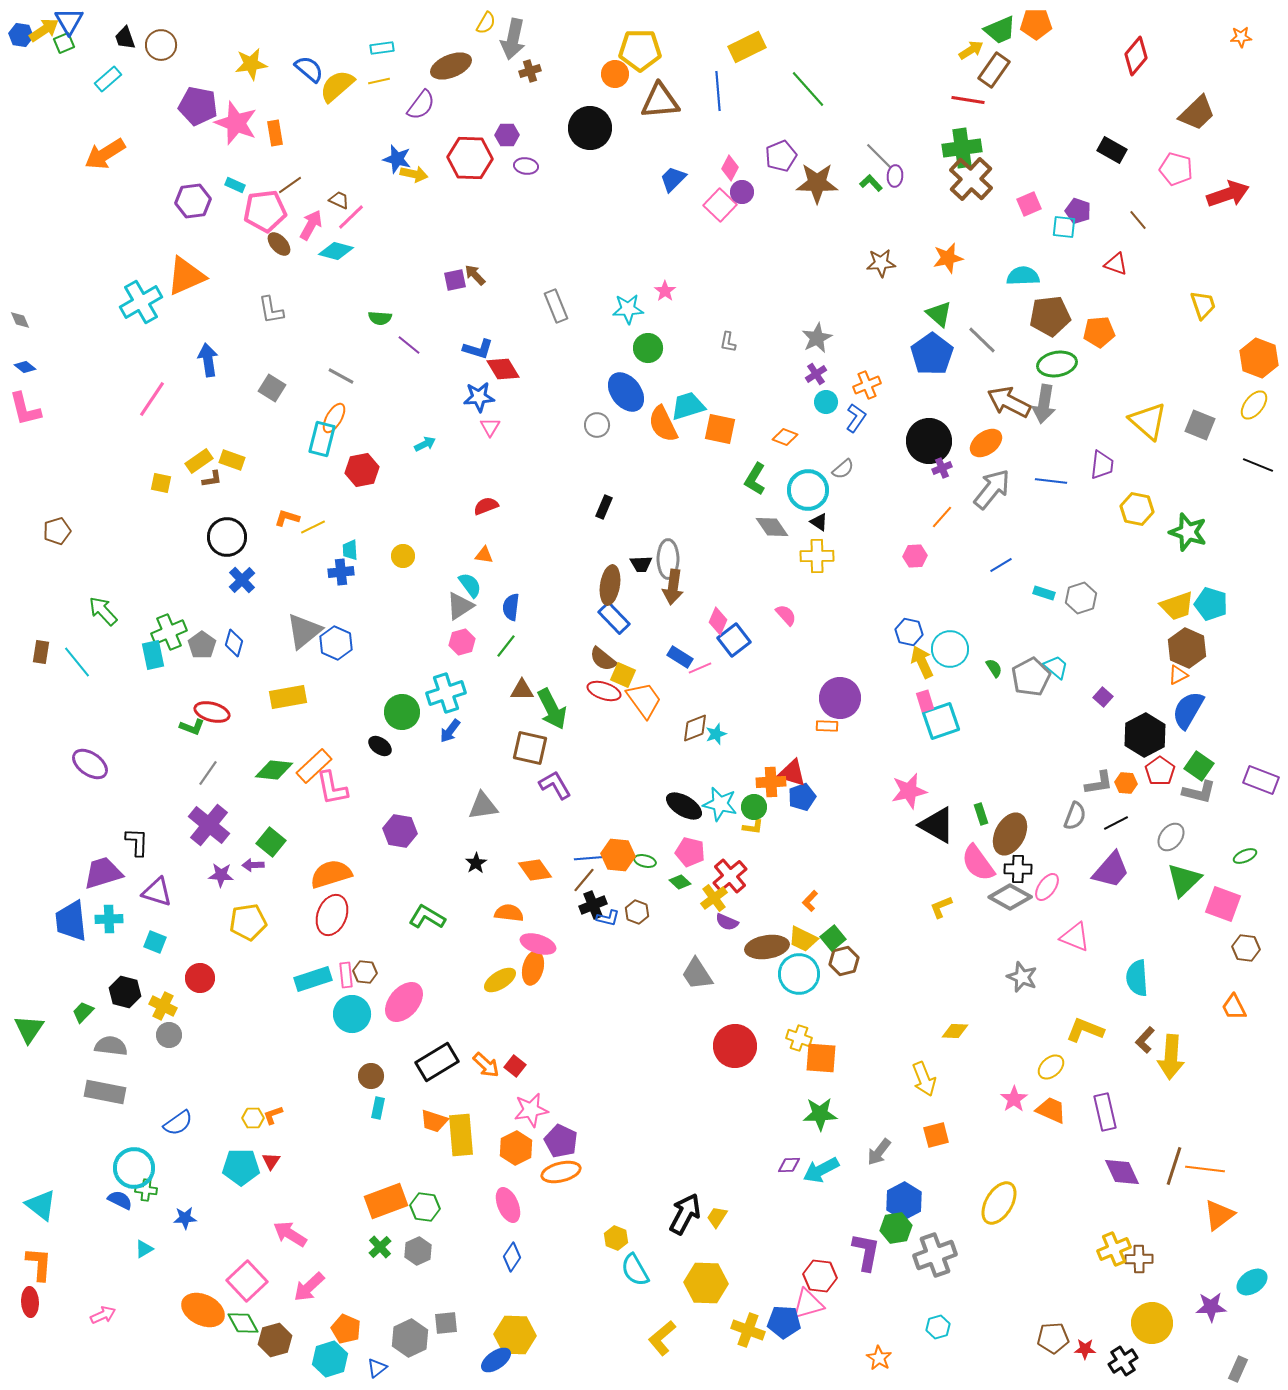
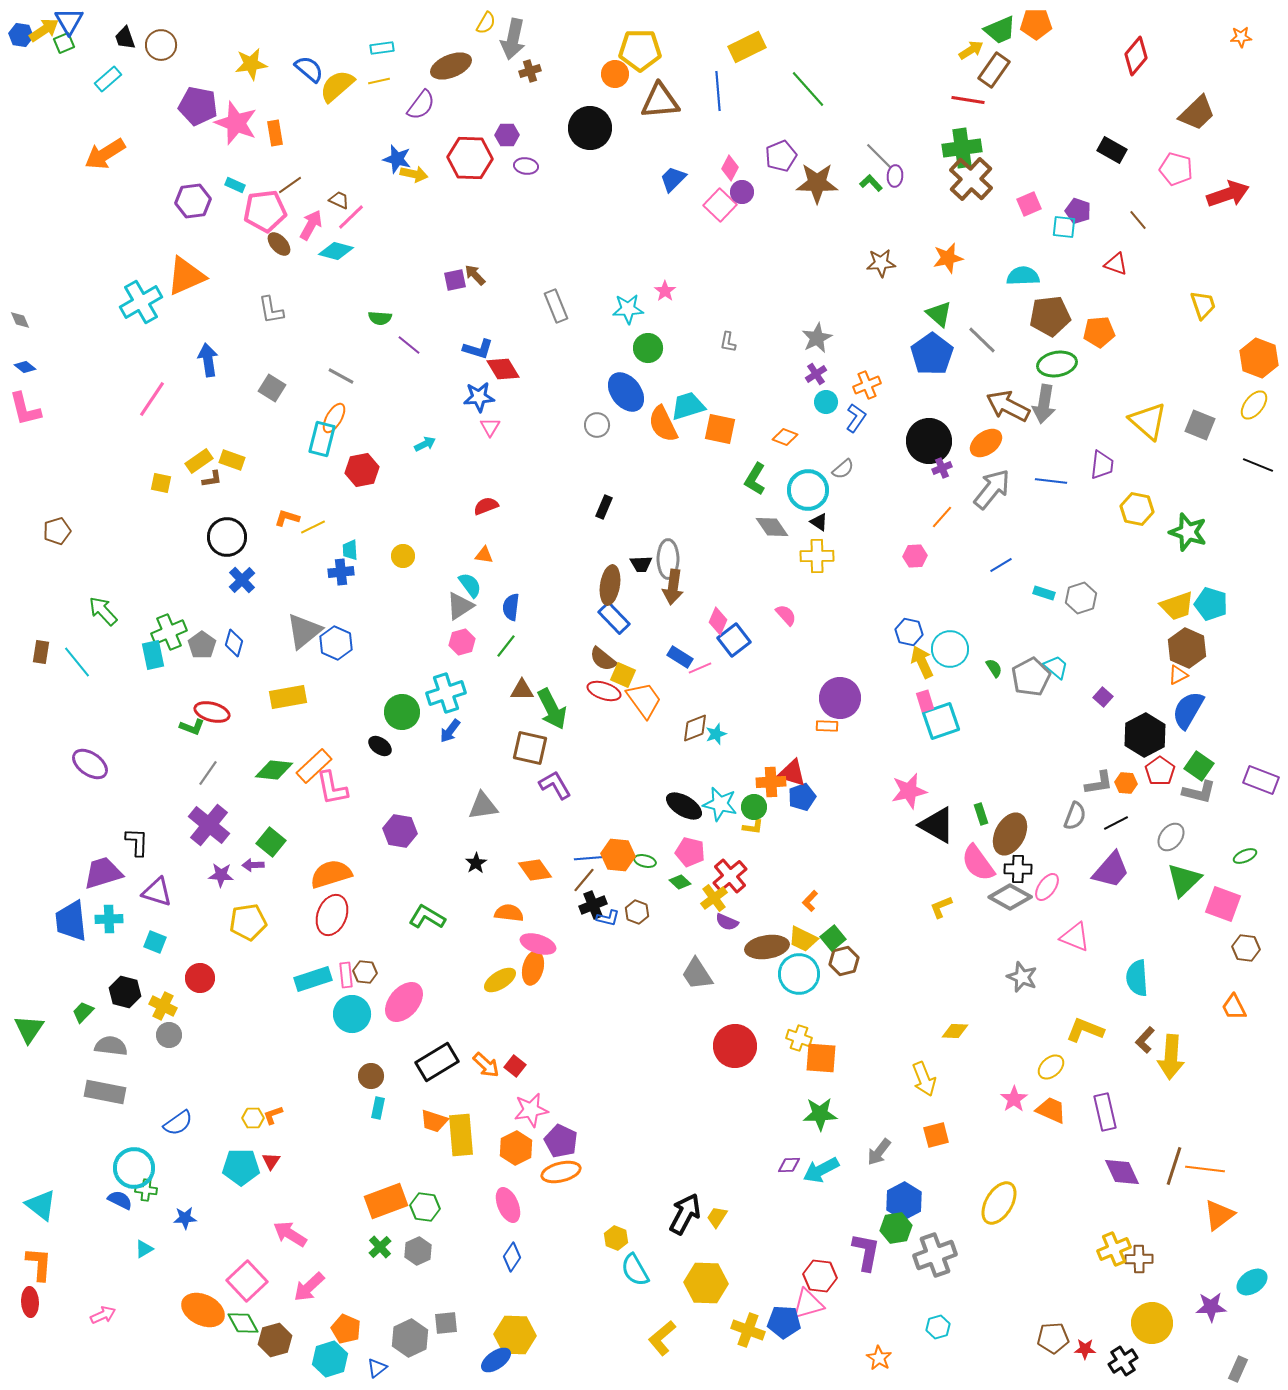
brown arrow at (1009, 402): moved 1 px left, 4 px down
